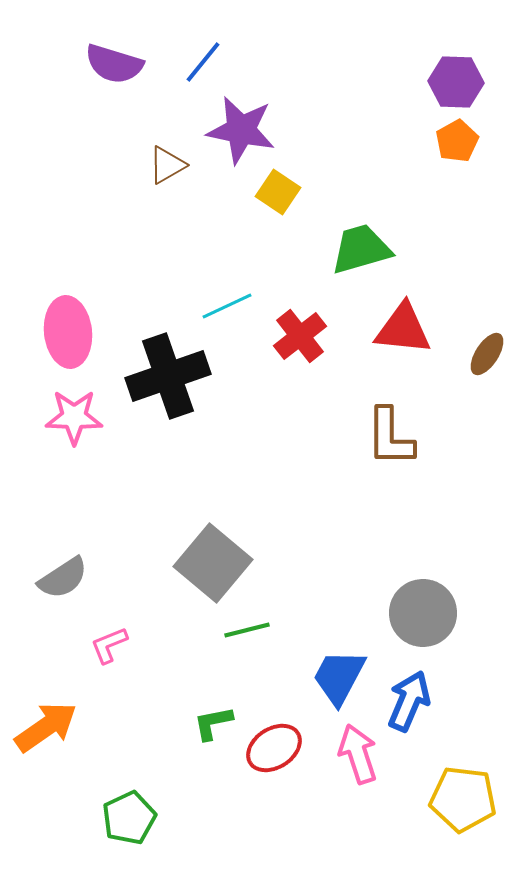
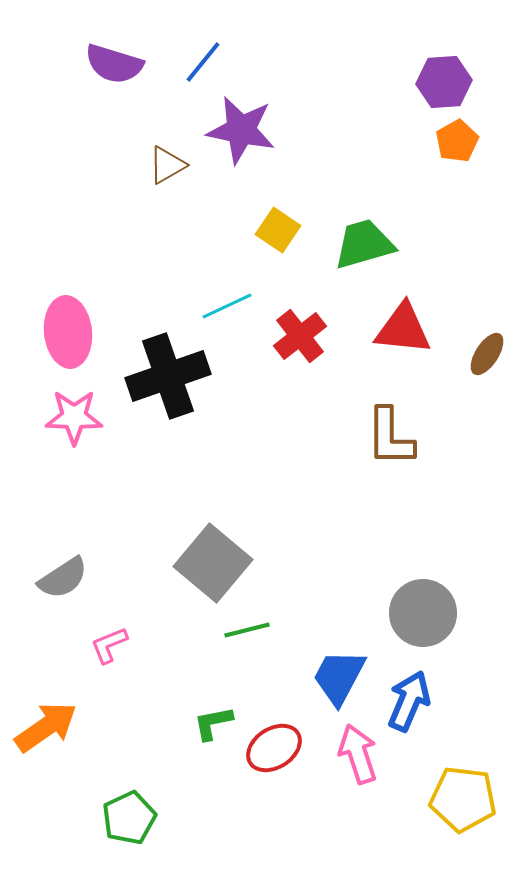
purple hexagon: moved 12 px left; rotated 6 degrees counterclockwise
yellow square: moved 38 px down
green trapezoid: moved 3 px right, 5 px up
